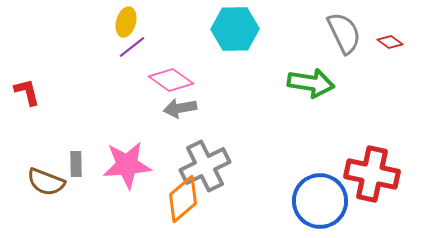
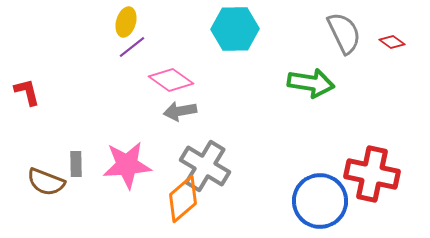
red diamond: moved 2 px right
gray arrow: moved 3 px down
gray cross: rotated 33 degrees counterclockwise
